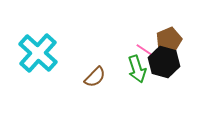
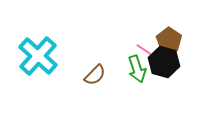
brown pentagon: rotated 15 degrees counterclockwise
cyan cross: moved 3 px down
brown semicircle: moved 2 px up
